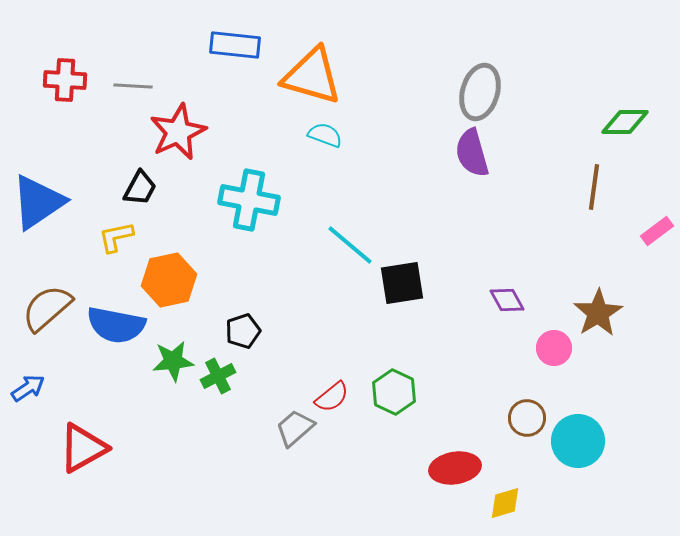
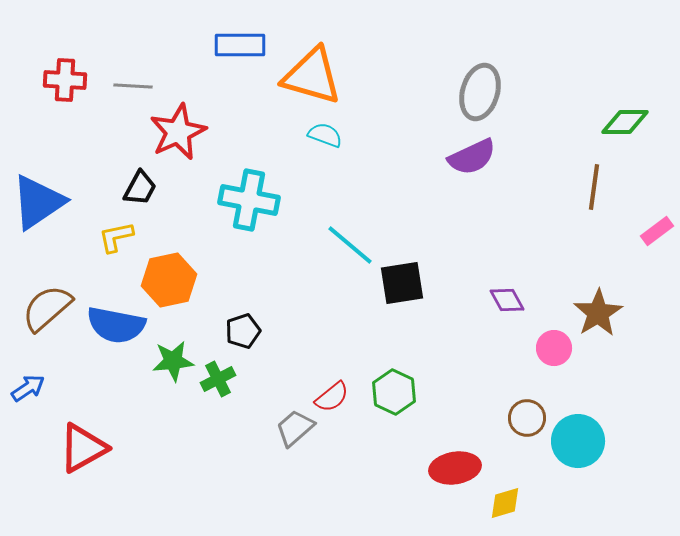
blue rectangle: moved 5 px right; rotated 6 degrees counterclockwise
purple semicircle: moved 4 px down; rotated 99 degrees counterclockwise
green cross: moved 3 px down
